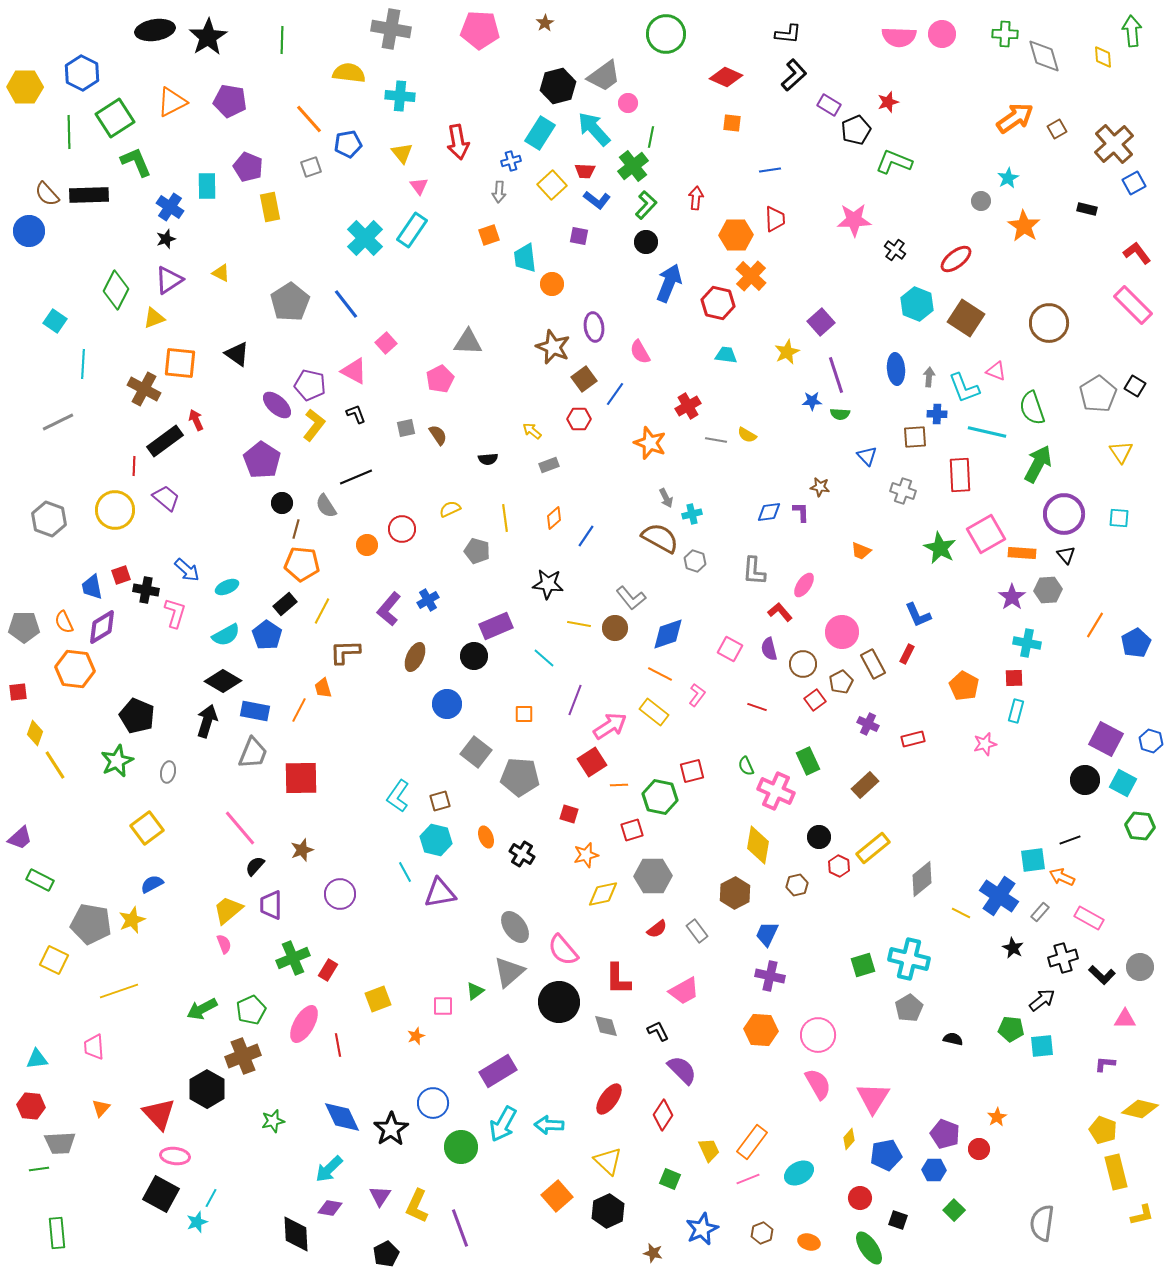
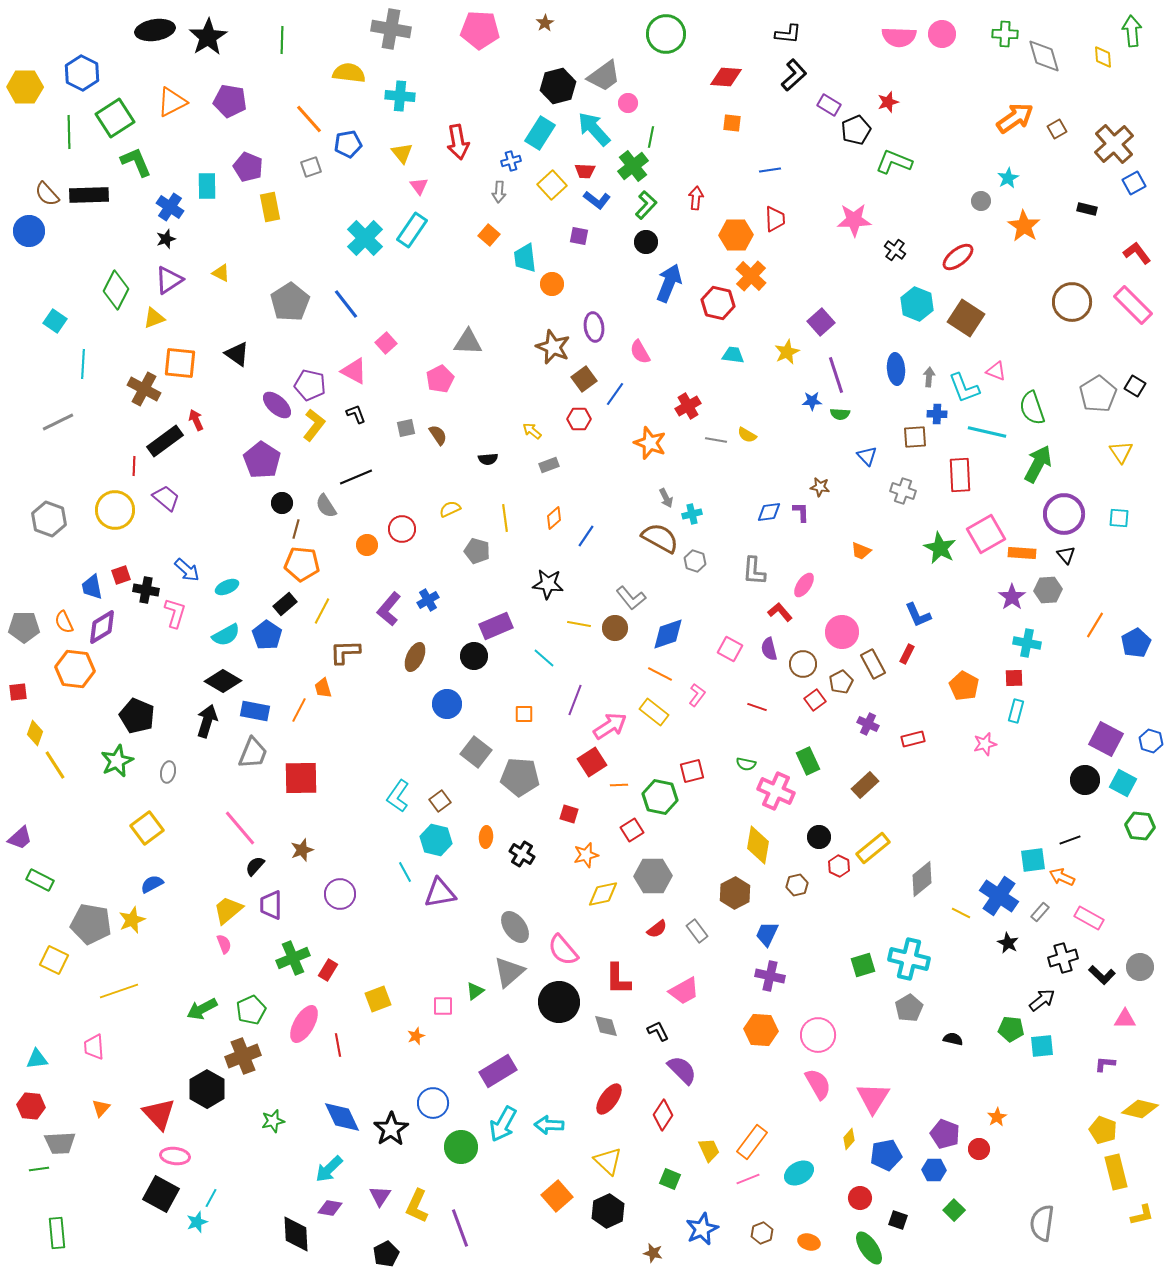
red diamond at (726, 77): rotated 20 degrees counterclockwise
orange square at (489, 235): rotated 30 degrees counterclockwise
red ellipse at (956, 259): moved 2 px right, 2 px up
brown circle at (1049, 323): moved 23 px right, 21 px up
cyan trapezoid at (726, 355): moved 7 px right
green semicircle at (746, 766): moved 2 px up; rotated 54 degrees counterclockwise
brown square at (440, 801): rotated 20 degrees counterclockwise
red square at (632, 830): rotated 15 degrees counterclockwise
orange ellipse at (486, 837): rotated 25 degrees clockwise
black star at (1013, 948): moved 5 px left, 5 px up
